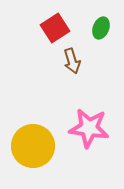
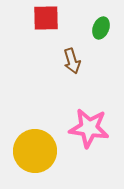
red square: moved 9 px left, 10 px up; rotated 32 degrees clockwise
yellow circle: moved 2 px right, 5 px down
